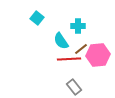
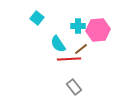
cyan semicircle: moved 3 px left, 3 px down
pink hexagon: moved 25 px up
